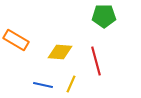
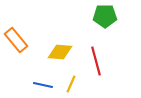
green pentagon: moved 1 px right
orange rectangle: rotated 20 degrees clockwise
